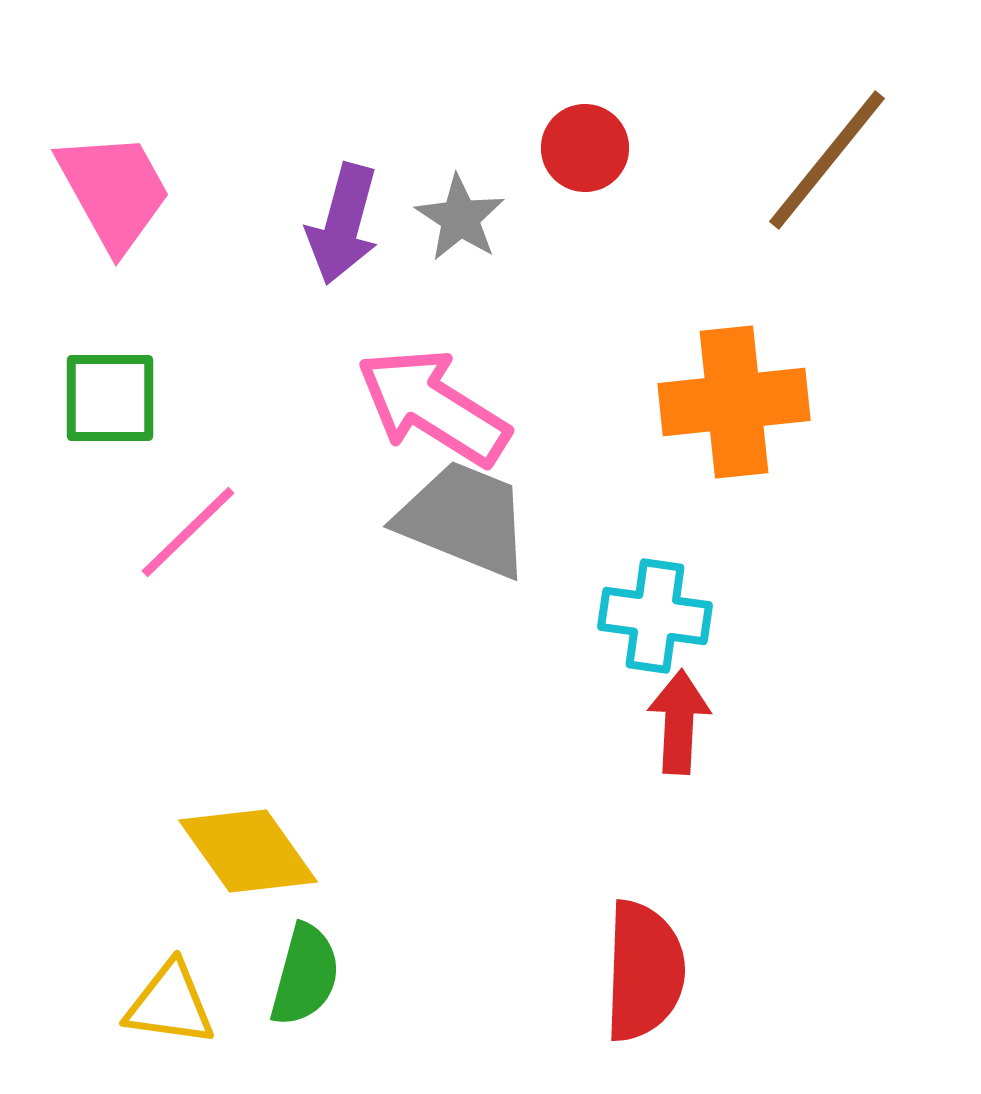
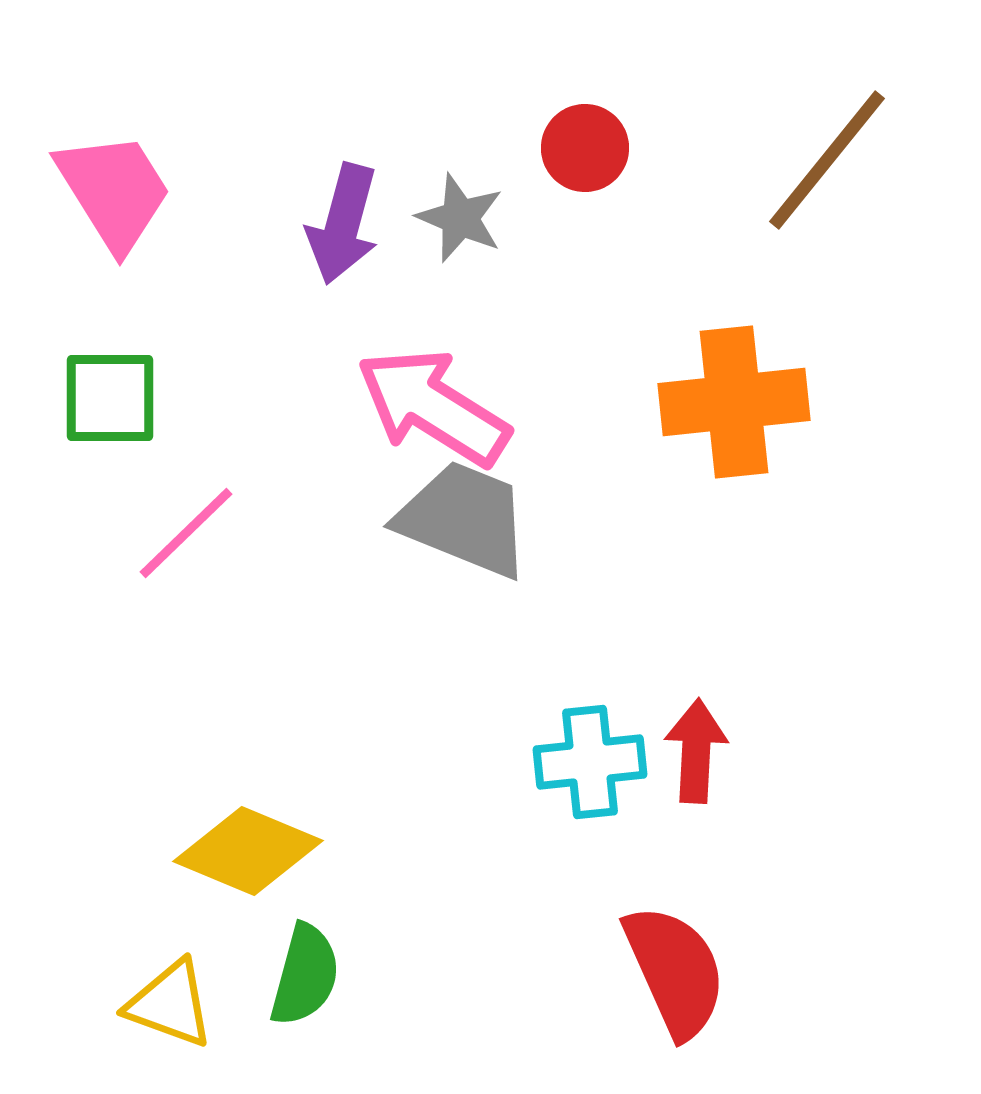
pink trapezoid: rotated 3 degrees counterclockwise
gray star: rotated 10 degrees counterclockwise
pink line: moved 2 px left, 1 px down
cyan cross: moved 65 px left, 146 px down; rotated 14 degrees counterclockwise
red arrow: moved 17 px right, 29 px down
yellow diamond: rotated 32 degrees counterclockwise
red semicircle: moved 31 px right; rotated 26 degrees counterclockwise
yellow triangle: rotated 12 degrees clockwise
